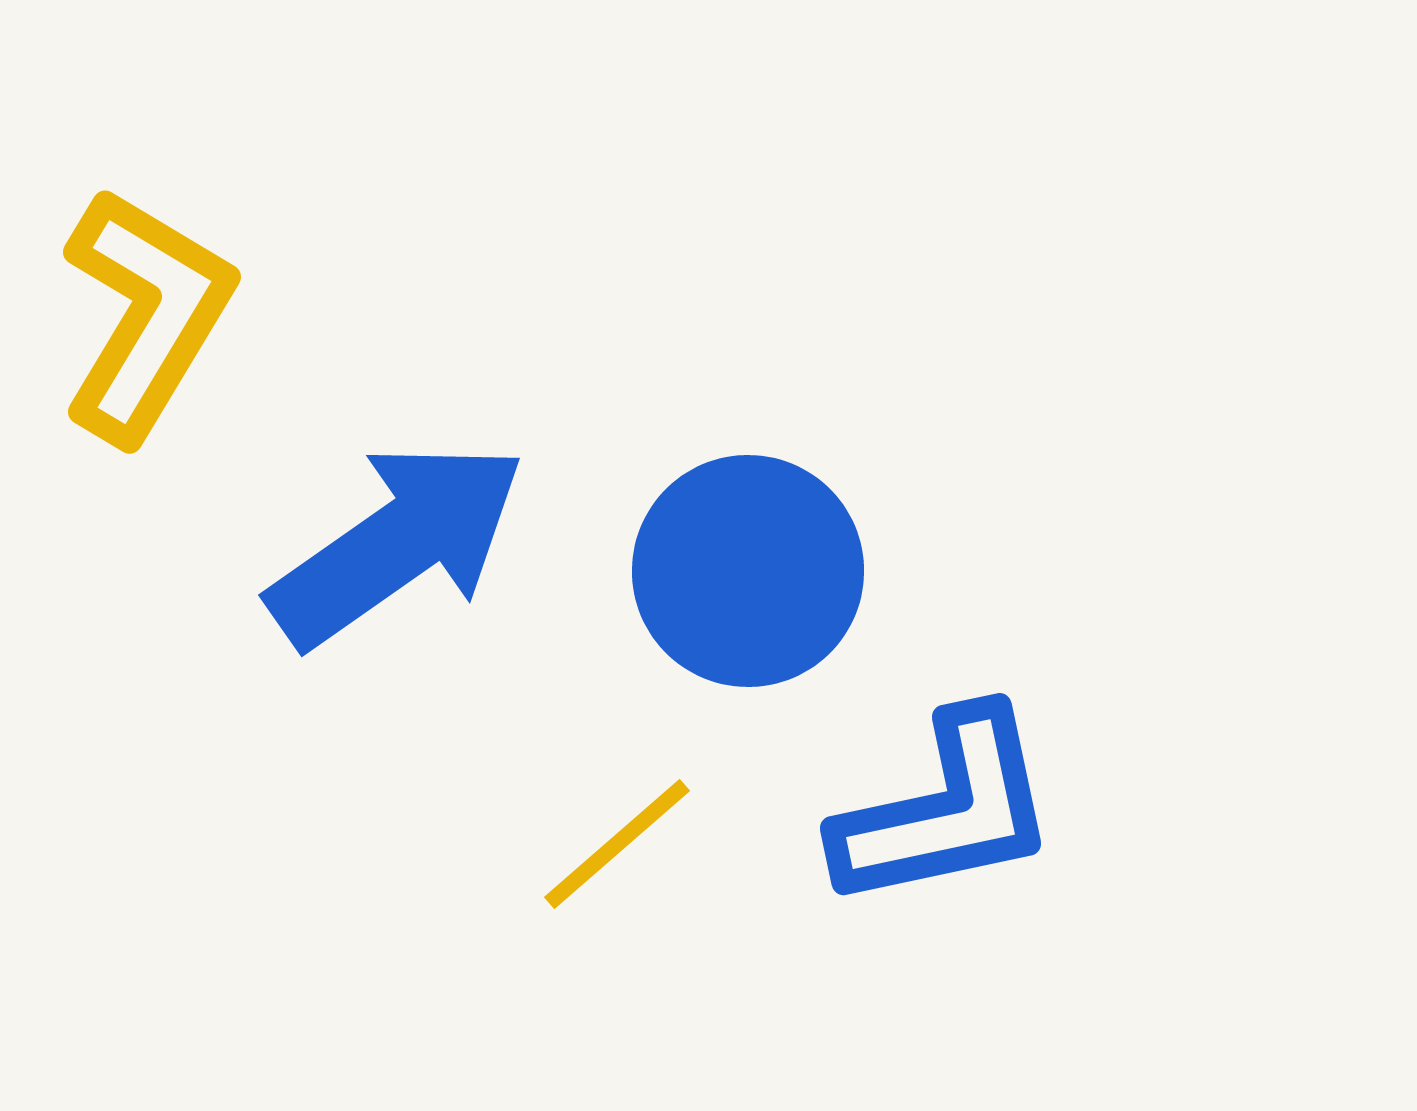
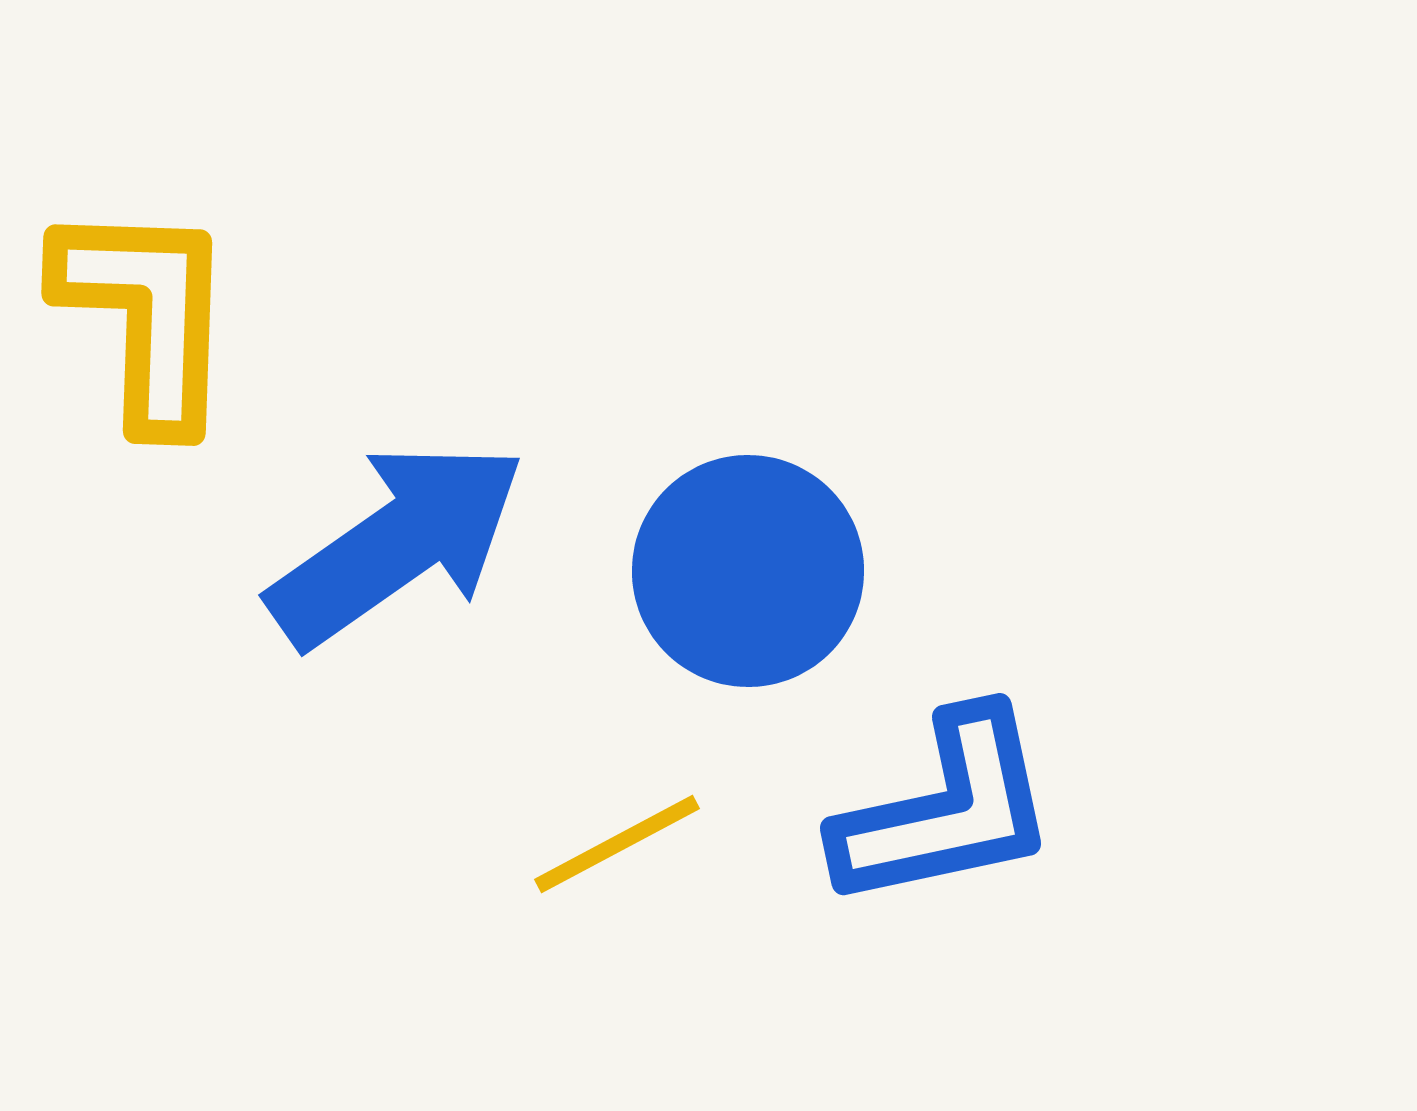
yellow L-shape: rotated 29 degrees counterclockwise
yellow line: rotated 13 degrees clockwise
